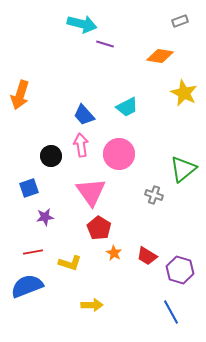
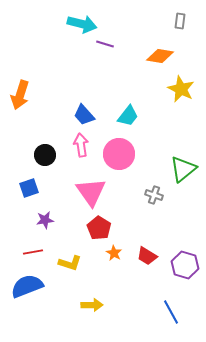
gray rectangle: rotated 63 degrees counterclockwise
yellow star: moved 3 px left, 4 px up
cyan trapezoid: moved 1 px right, 9 px down; rotated 25 degrees counterclockwise
black circle: moved 6 px left, 1 px up
purple star: moved 3 px down
purple hexagon: moved 5 px right, 5 px up
